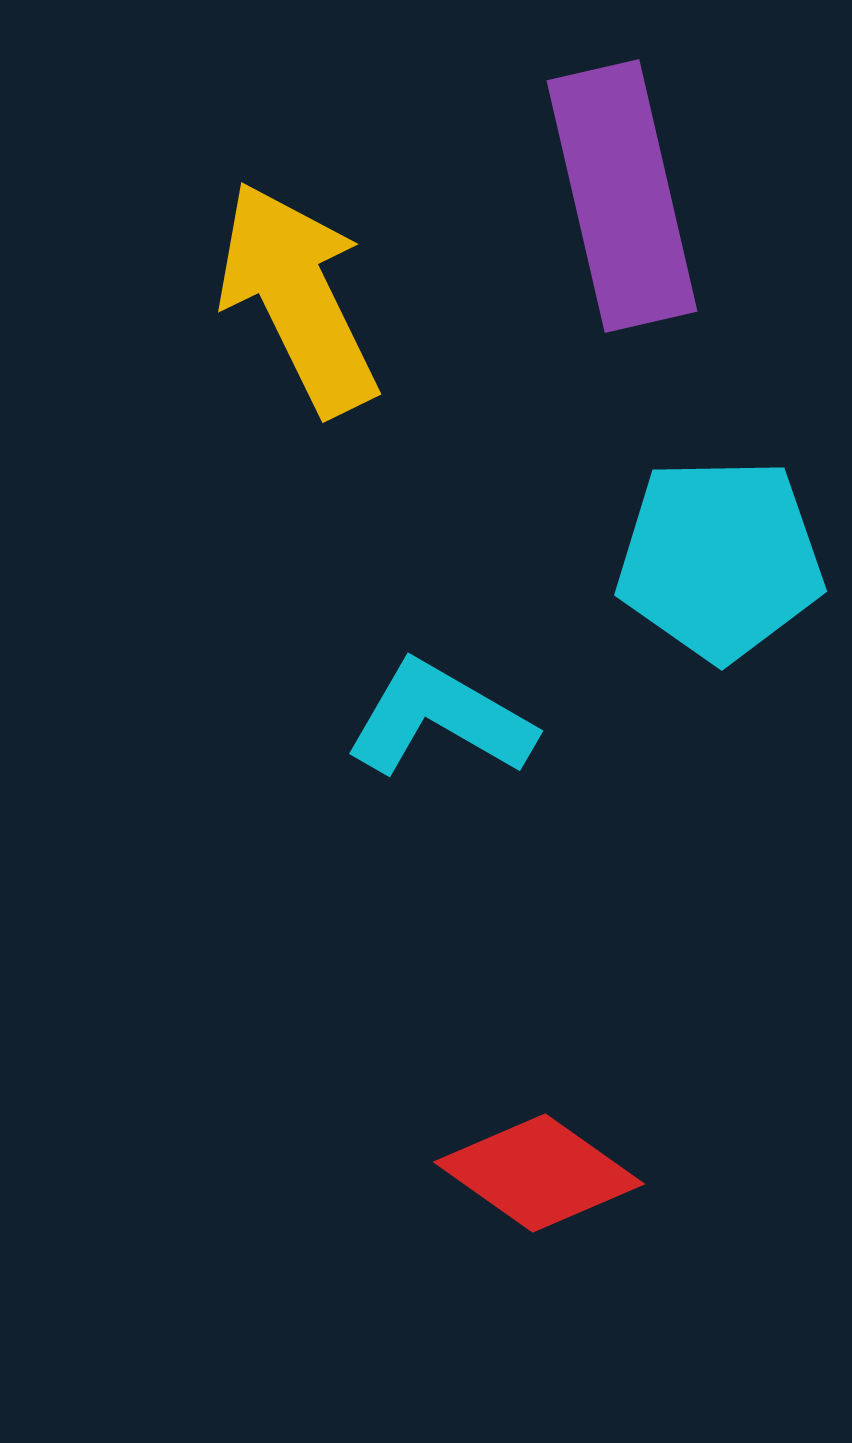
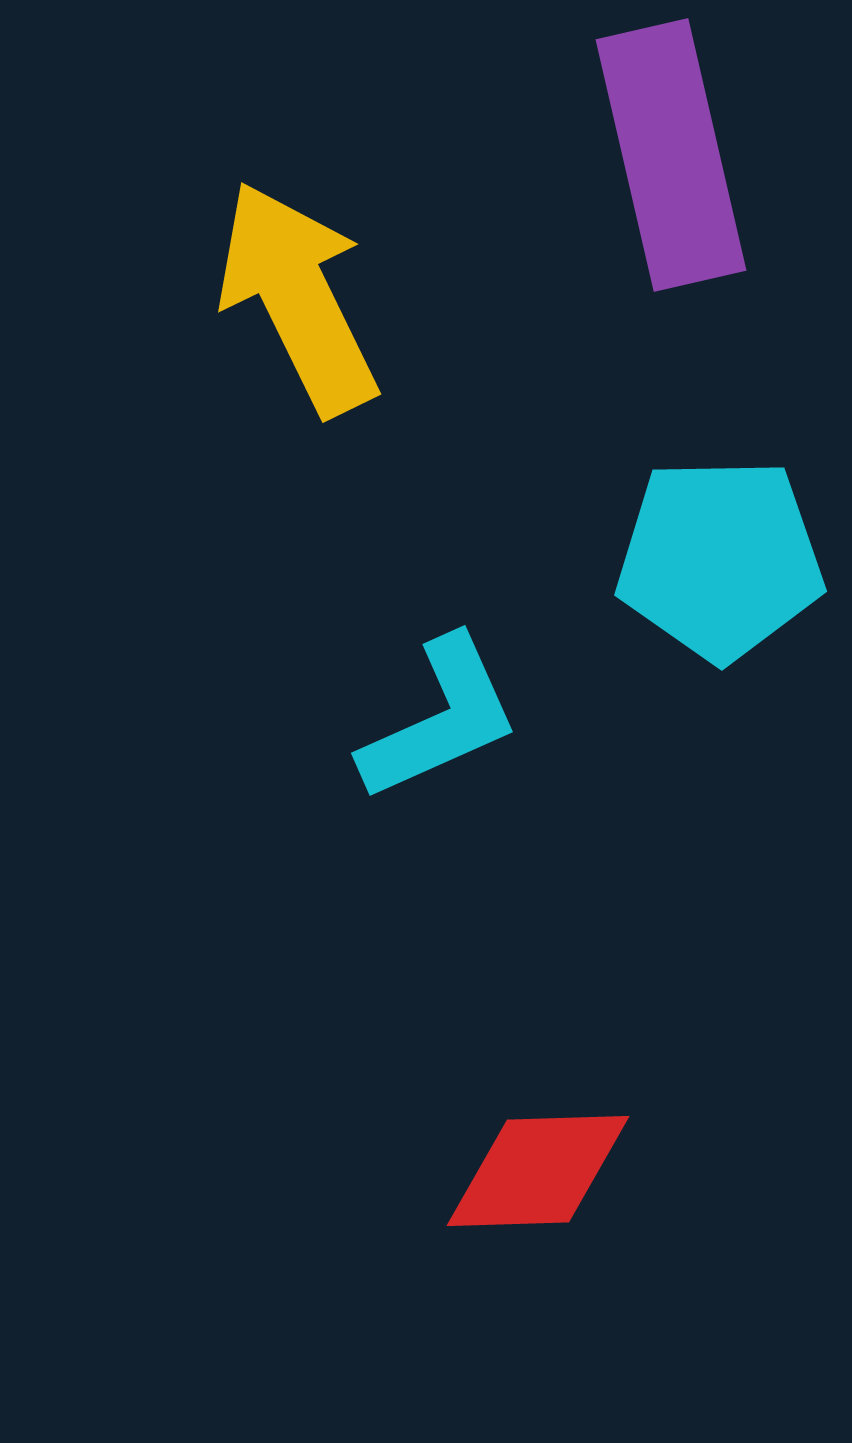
purple rectangle: moved 49 px right, 41 px up
cyan L-shape: rotated 126 degrees clockwise
red diamond: moved 1 px left, 2 px up; rotated 37 degrees counterclockwise
